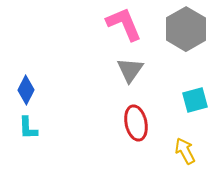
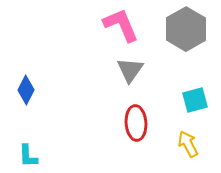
pink L-shape: moved 3 px left, 1 px down
red ellipse: rotated 8 degrees clockwise
cyan L-shape: moved 28 px down
yellow arrow: moved 3 px right, 7 px up
